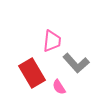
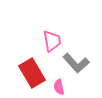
pink trapezoid: rotated 15 degrees counterclockwise
pink semicircle: rotated 21 degrees clockwise
